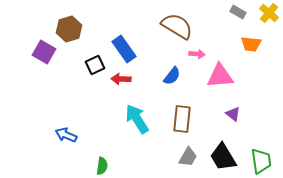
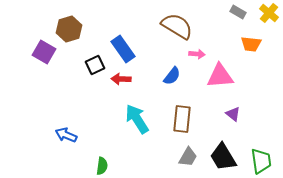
blue rectangle: moved 1 px left
